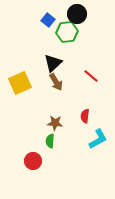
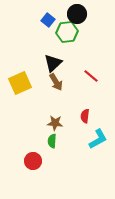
green semicircle: moved 2 px right
